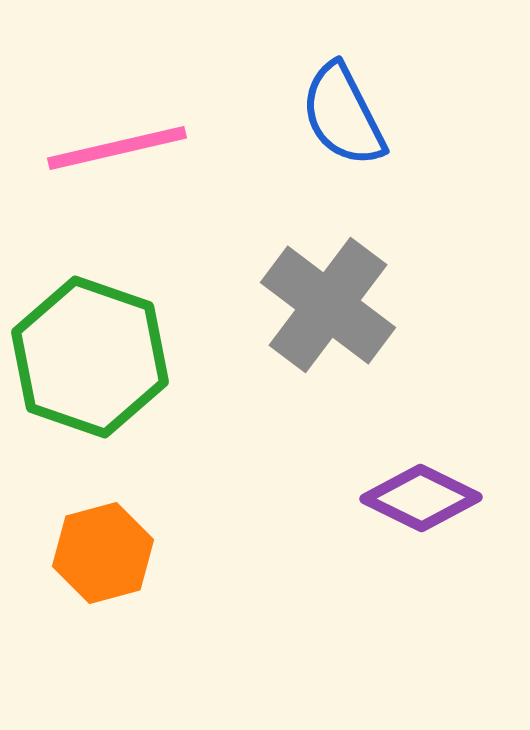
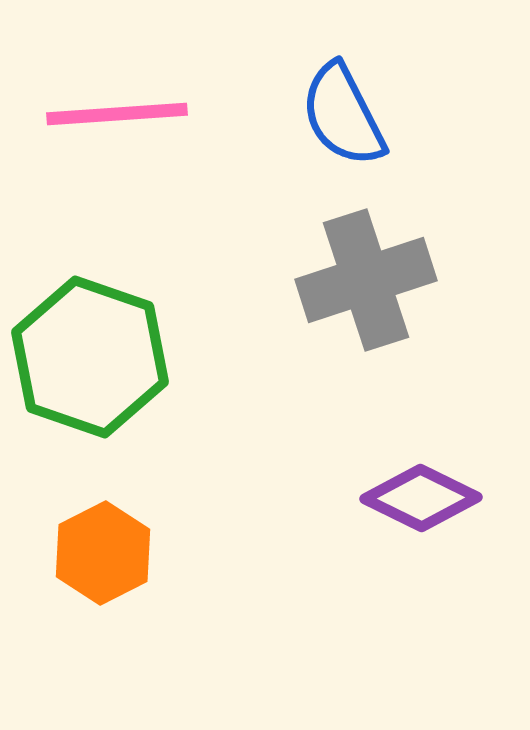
pink line: moved 34 px up; rotated 9 degrees clockwise
gray cross: moved 38 px right, 25 px up; rotated 35 degrees clockwise
orange hexagon: rotated 12 degrees counterclockwise
